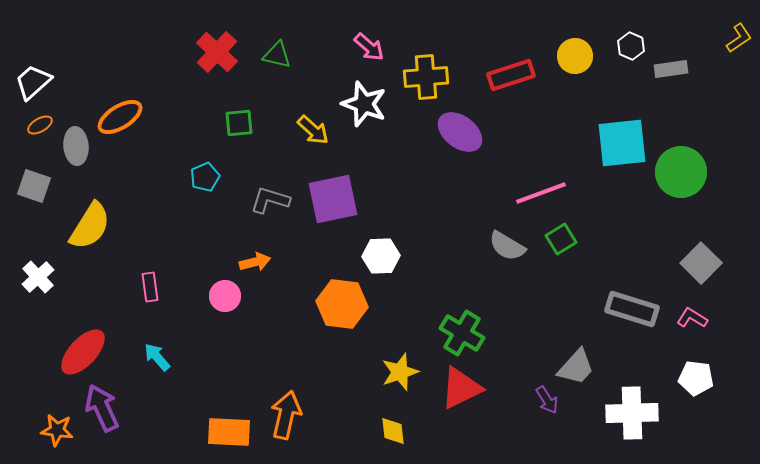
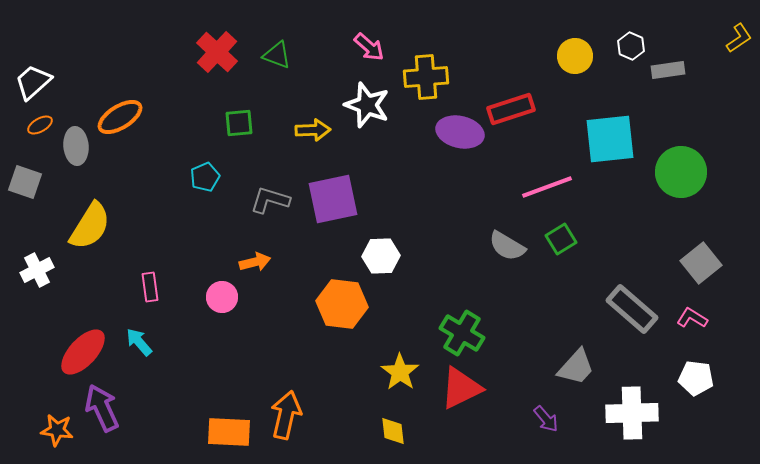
green triangle at (277, 55): rotated 8 degrees clockwise
gray rectangle at (671, 69): moved 3 px left, 1 px down
red rectangle at (511, 75): moved 34 px down
white star at (364, 104): moved 3 px right, 1 px down
yellow arrow at (313, 130): rotated 44 degrees counterclockwise
purple ellipse at (460, 132): rotated 24 degrees counterclockwise
cyan square at (622, 143): moved 12 px left, 4 px up
gray square at (34, 186): moved 9 px left, 4 px up
pink line at (541, 193): moved 6 px right, 6 px up
gray square at (701, 263): rotated 6 degrees clockwise
white cross at (38, 277): moved 1 px left, 7 px up; rotated 16 degrees clockwise
pink circle at (225, 296): moved 3 px left, 1 px down
gray rectangle at (632, 309): rotated 24 degrees clockwise
cyan arrow at (157, 357): moved 18 px left, 15 px up
yellow star at (400, 372): rotated 18 degrees counterclockwise
purple arrow at (547, 400): moved 1 px left, 19 px down; rotated 8 degrees counterclockwise
